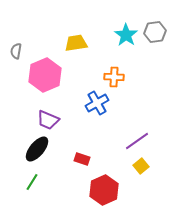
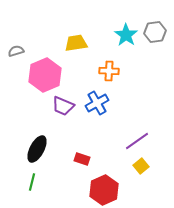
gray semicircle: rotated 63 degrees clockwise
orange cross: moved 5 px left, 6 px up
purple trapezoid: moved 15 px right, 14 px up
black ellipse: rotated 12 degrees counterclockwise
green line: rotated 18 degrees counterclockwise
